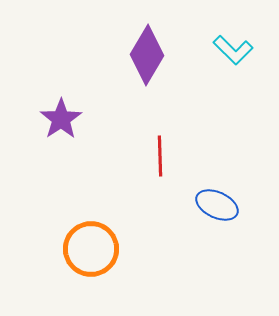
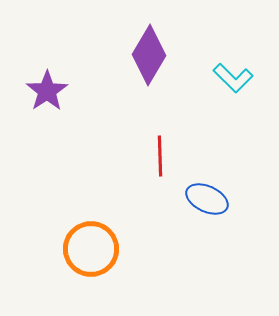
cyan L-shape: moved 28 px down
purple diamond: moved 2 px right
purple star: moved 14 px left, 28 px up
blue ellipse: moved 10 px left, 6 px up
